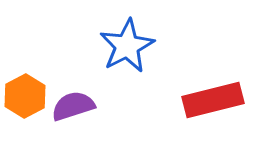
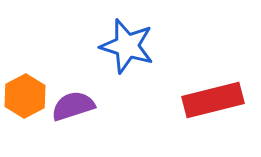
blue star: rotated 28 degrees counterclockwise
